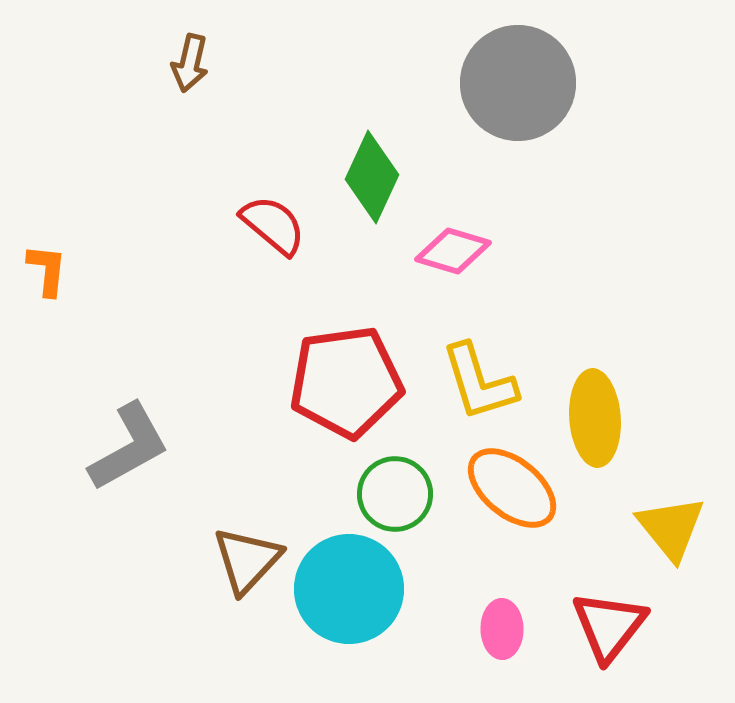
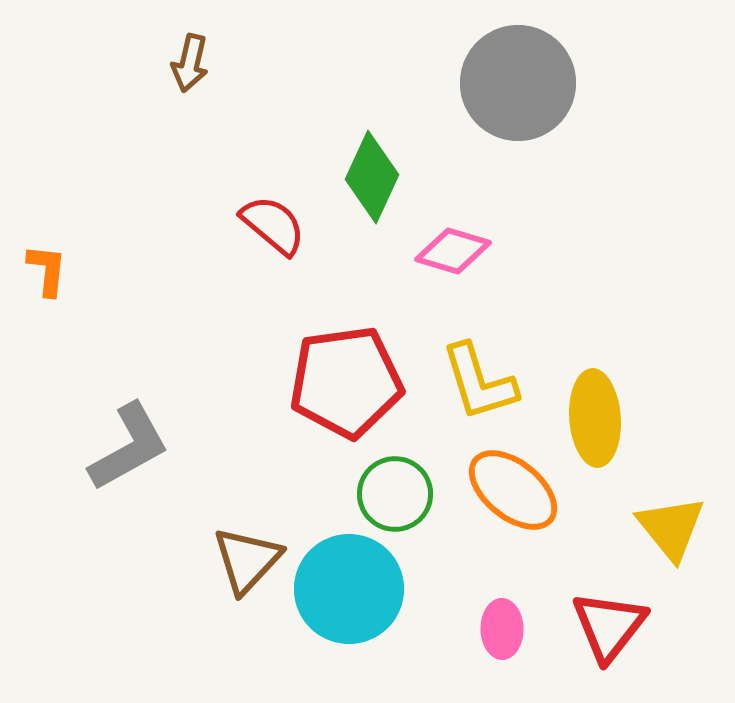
orange ellipse: moved 1 px right, 2 px down
